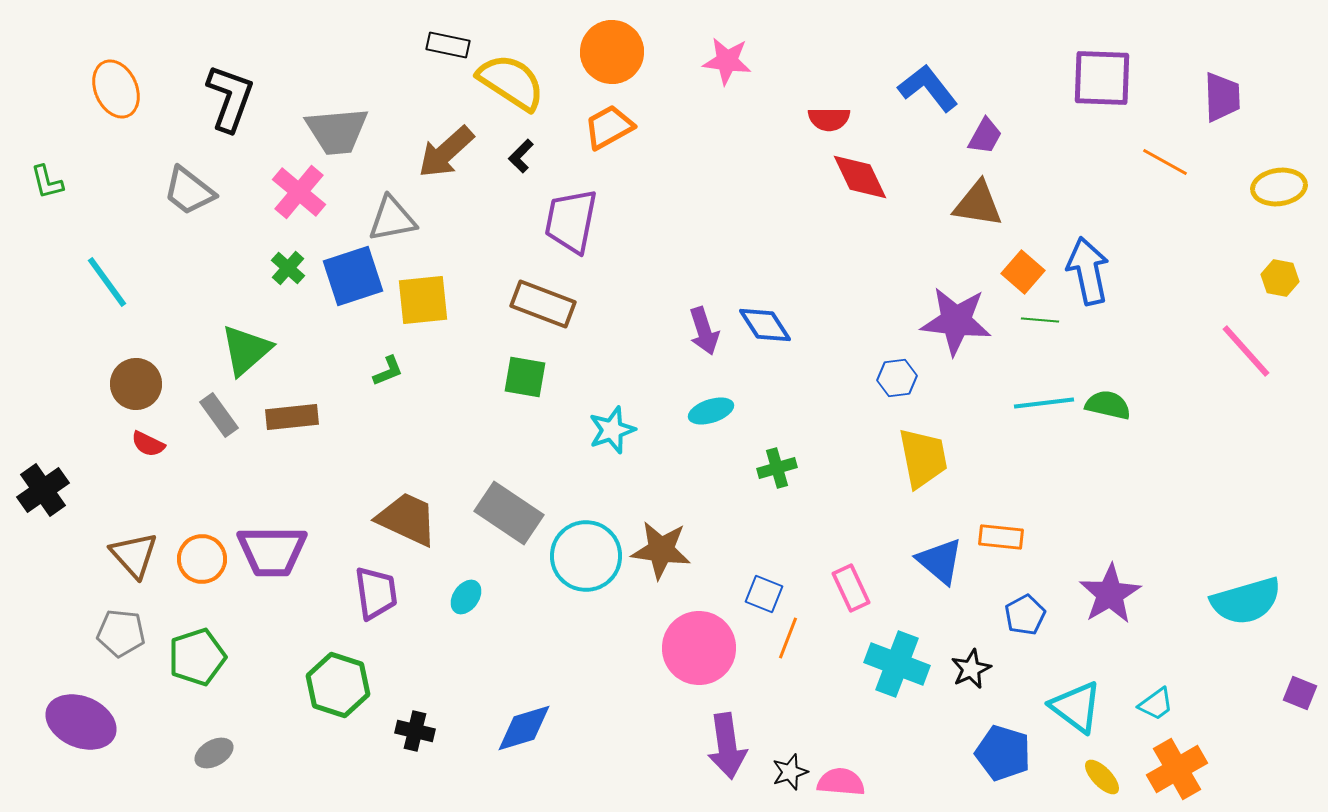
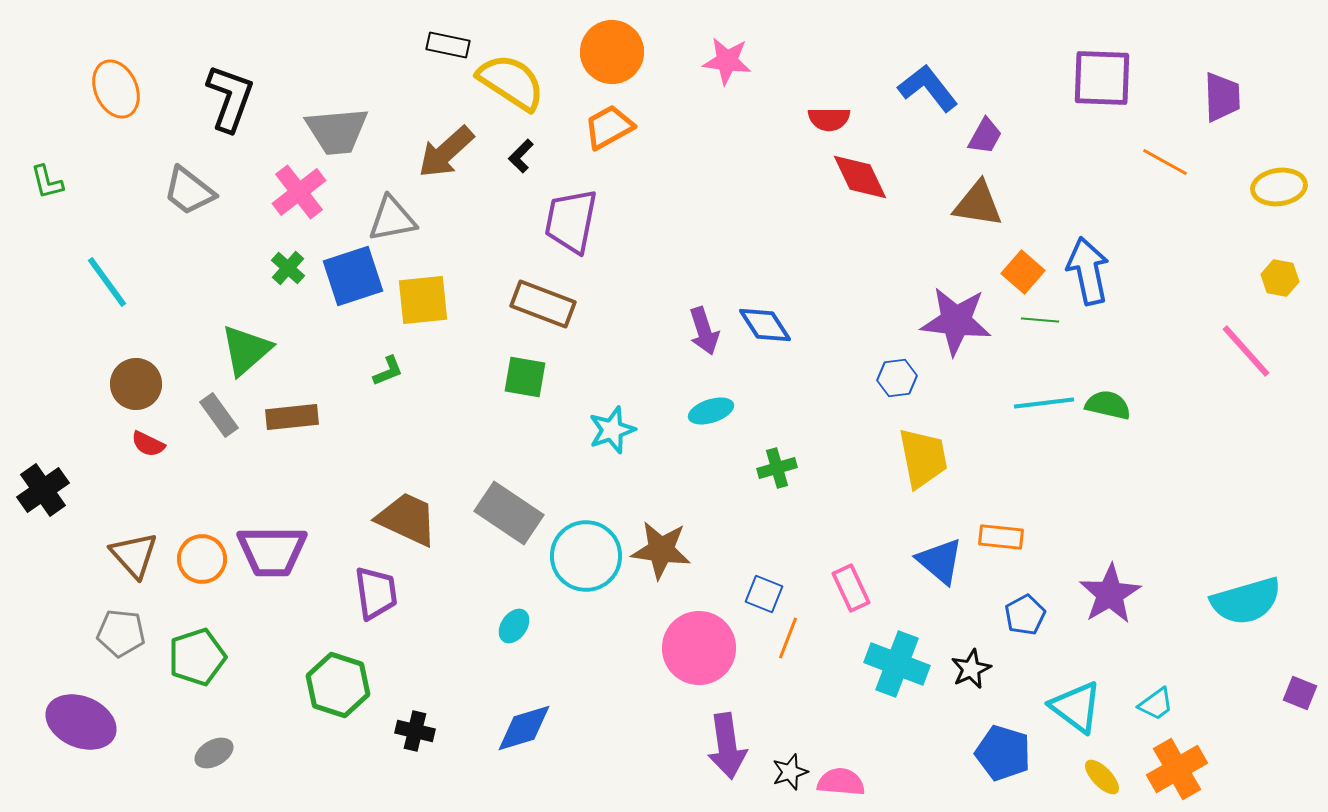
pink cross at (299, 192): rotated 12 degrees clockwise
cyan ellipse at (466, 597): moved 48 px right, 29 px down
